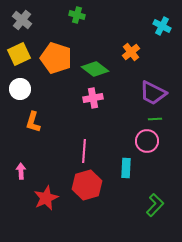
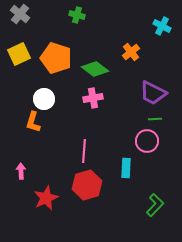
gray cross: moved 2 px left, 6 px up
white circle: moved 24 px right, 10 px down
